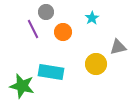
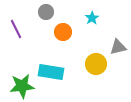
purple line: moved 17 px left
green star: rotated 20 degrees counterclockwise
